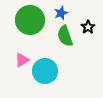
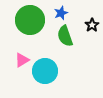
black star: moved 4 px right, 2 px up
